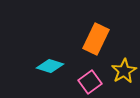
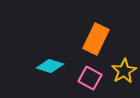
pink square: moved 4 px up; rotated 25 degrees counterclockwise
